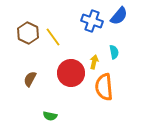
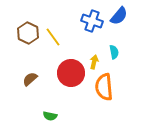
brown semicircle: rotated 21 degrees clockwise
